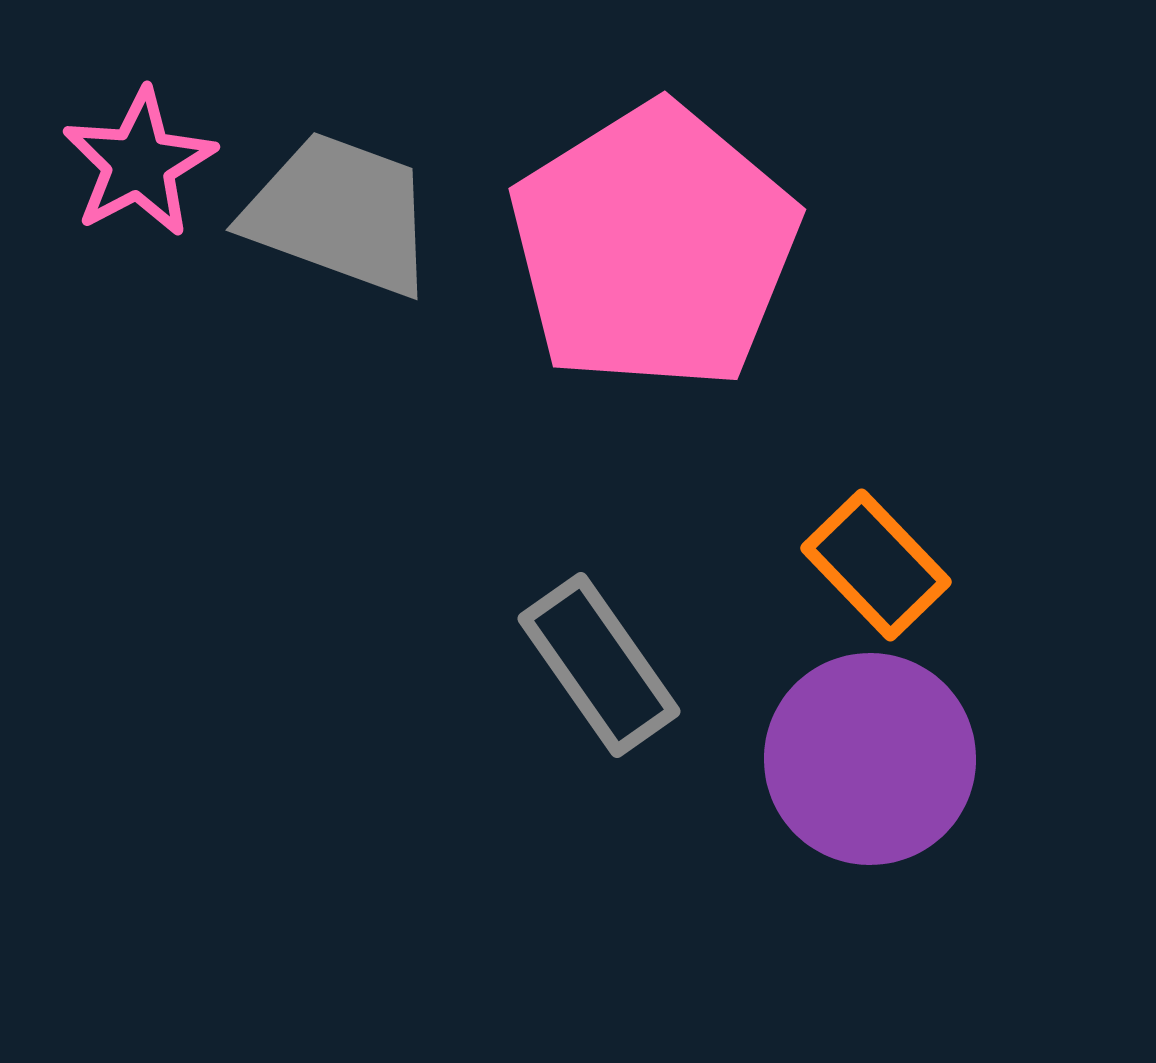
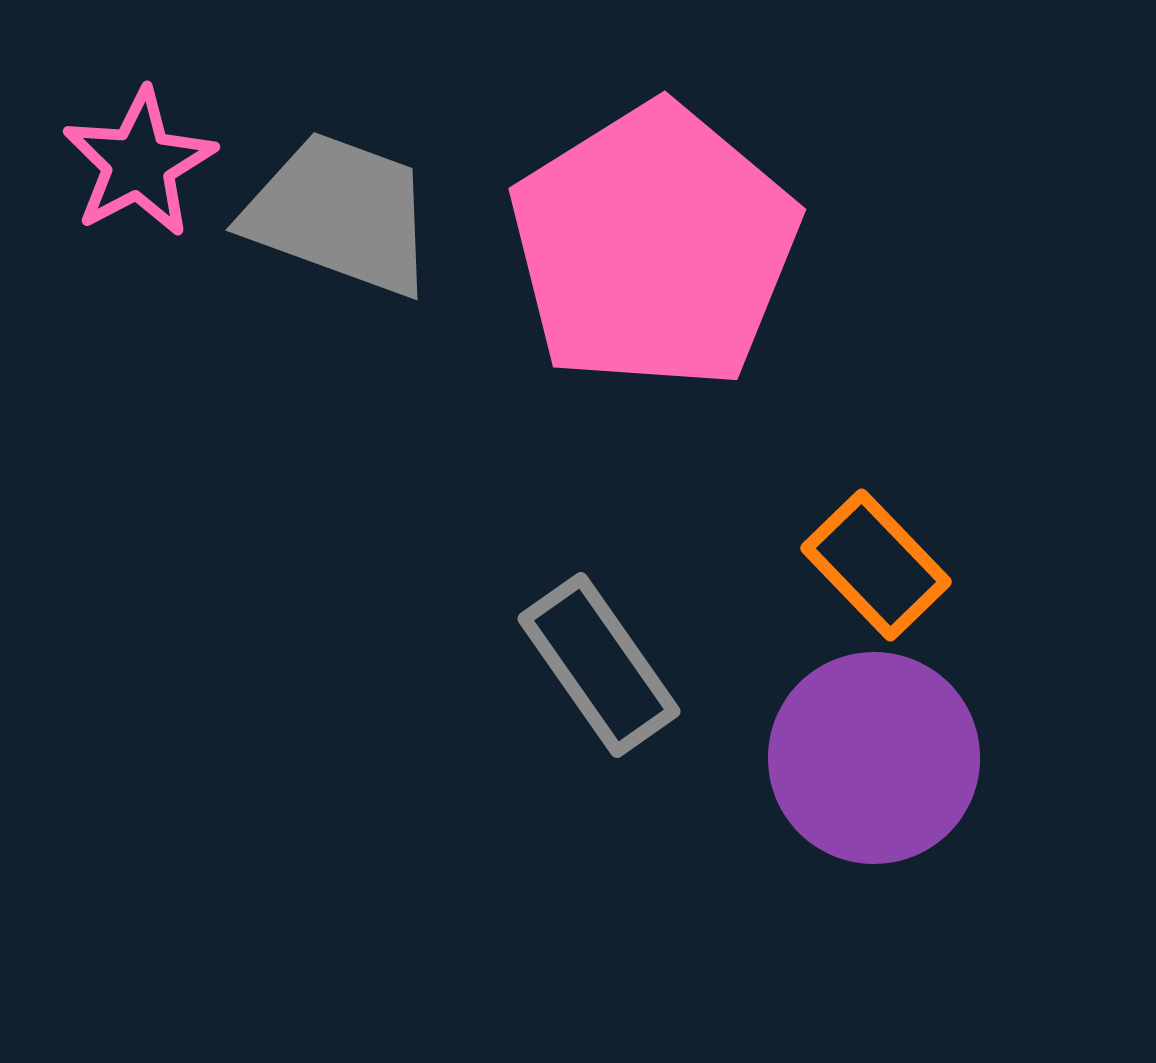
purple circle: moved 4 px right, 1 px up
